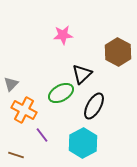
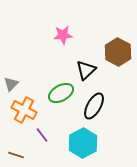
black triangle: moved 4 px right, 4 px up
